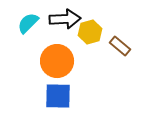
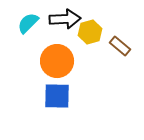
blue square: moved 1 px left
